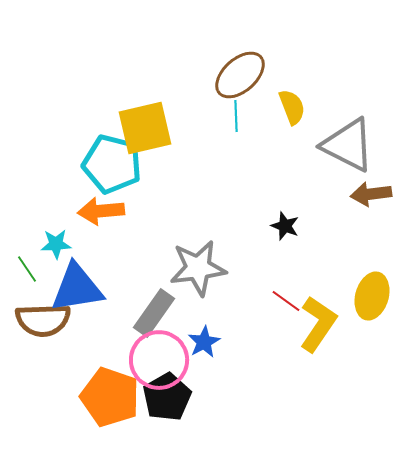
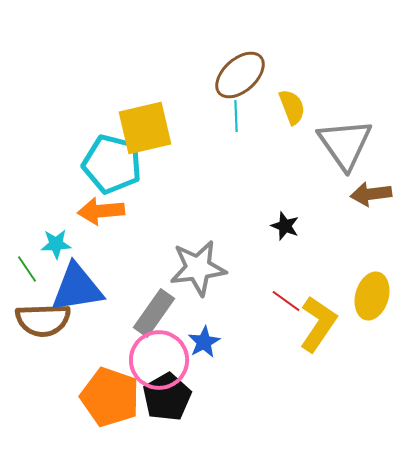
gray triangle: moved 3 px left, 1 px up; rotated 28 degrees clockwise
